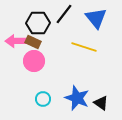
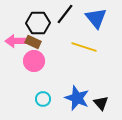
black line: moved 1 px right
black triangle: rotated 14 degrees clockwise
